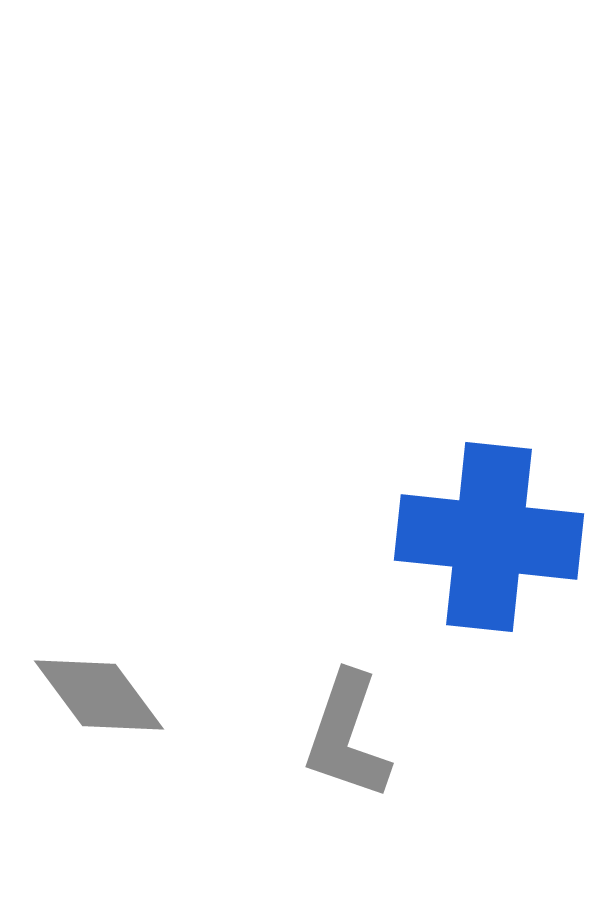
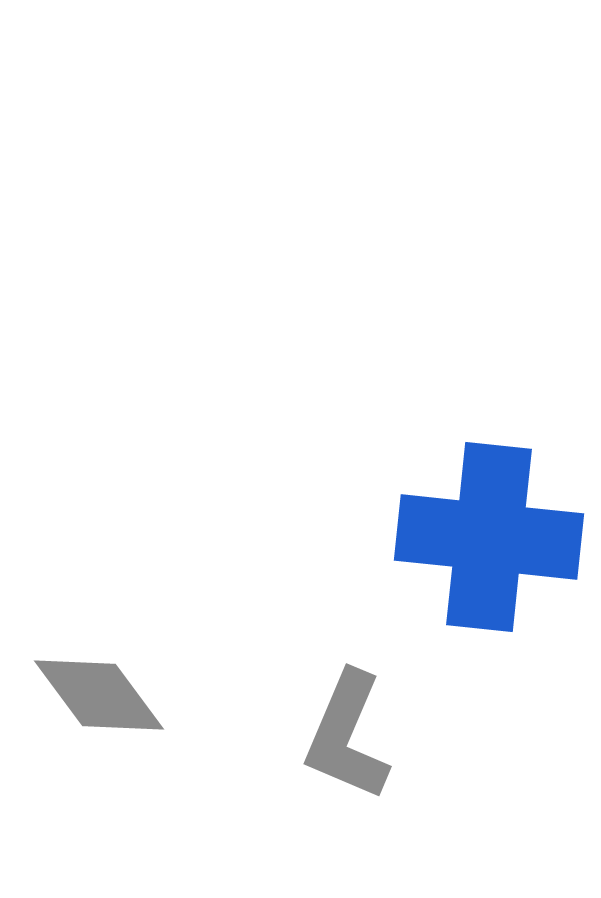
gray L-shape: rotated 4 degrees clockwise
